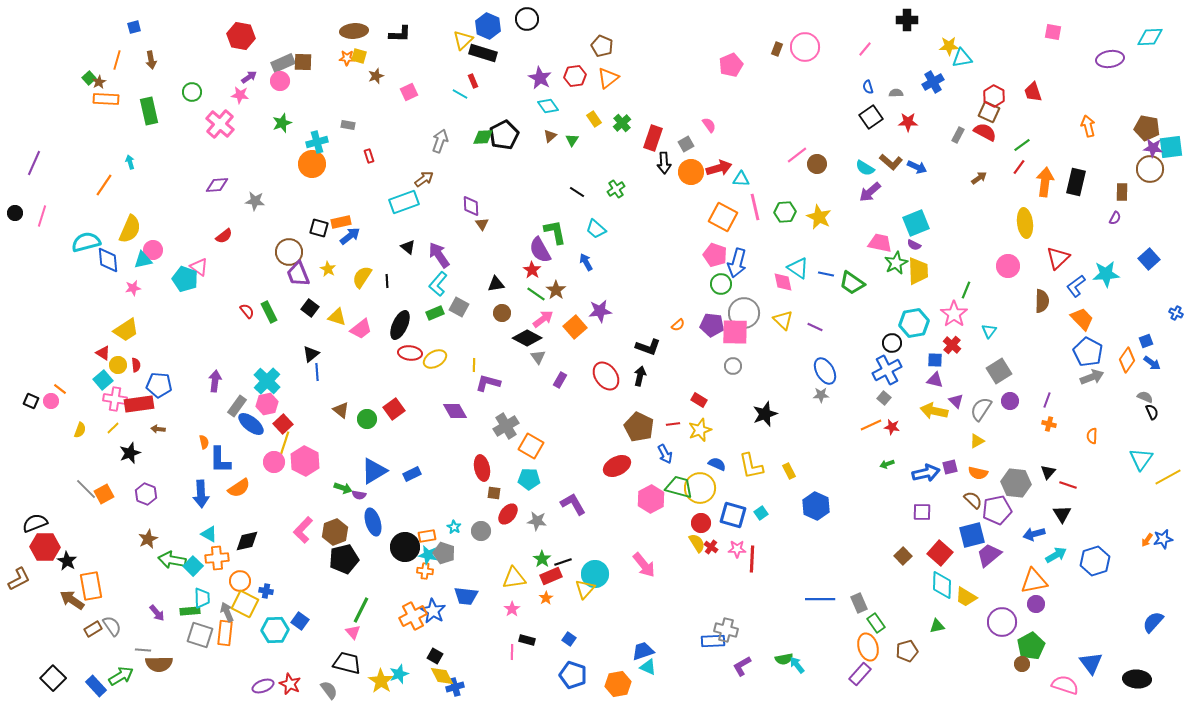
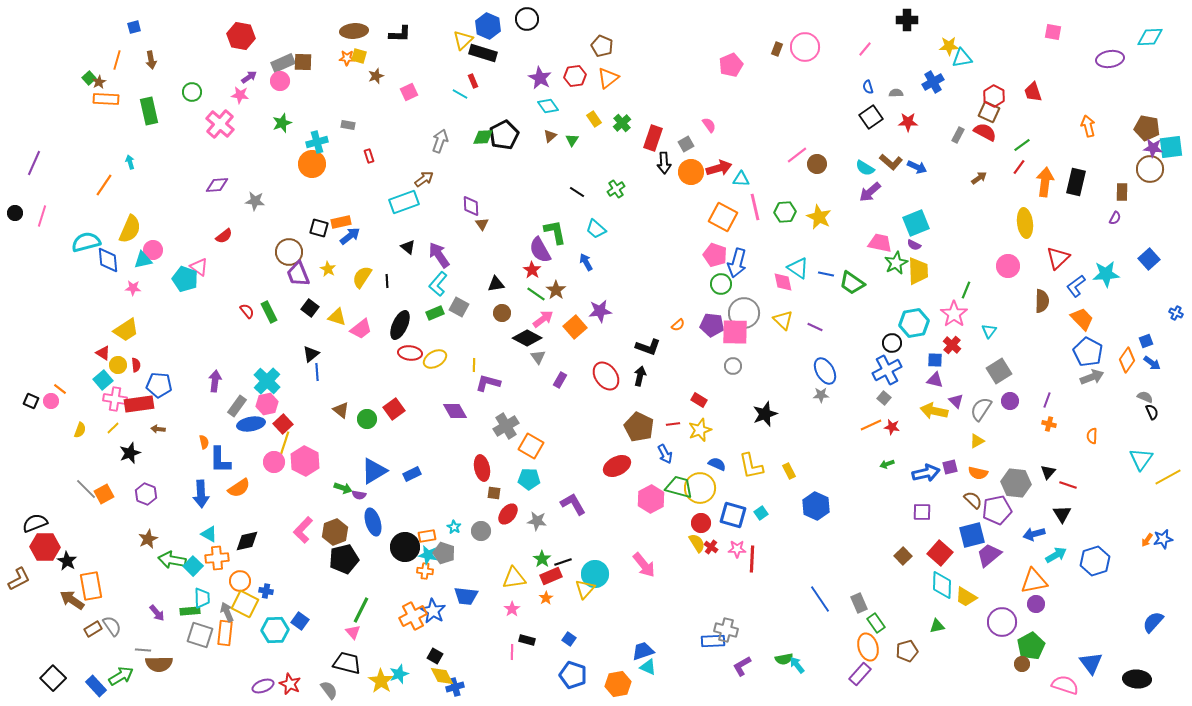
pink star at (133, 288): rotated 14 degrees clockwise
blue ellipse at (251, 424): rotated 48 degrees counterclockwise
blue line at (820, 599): rotated 56 degrees clockwise
